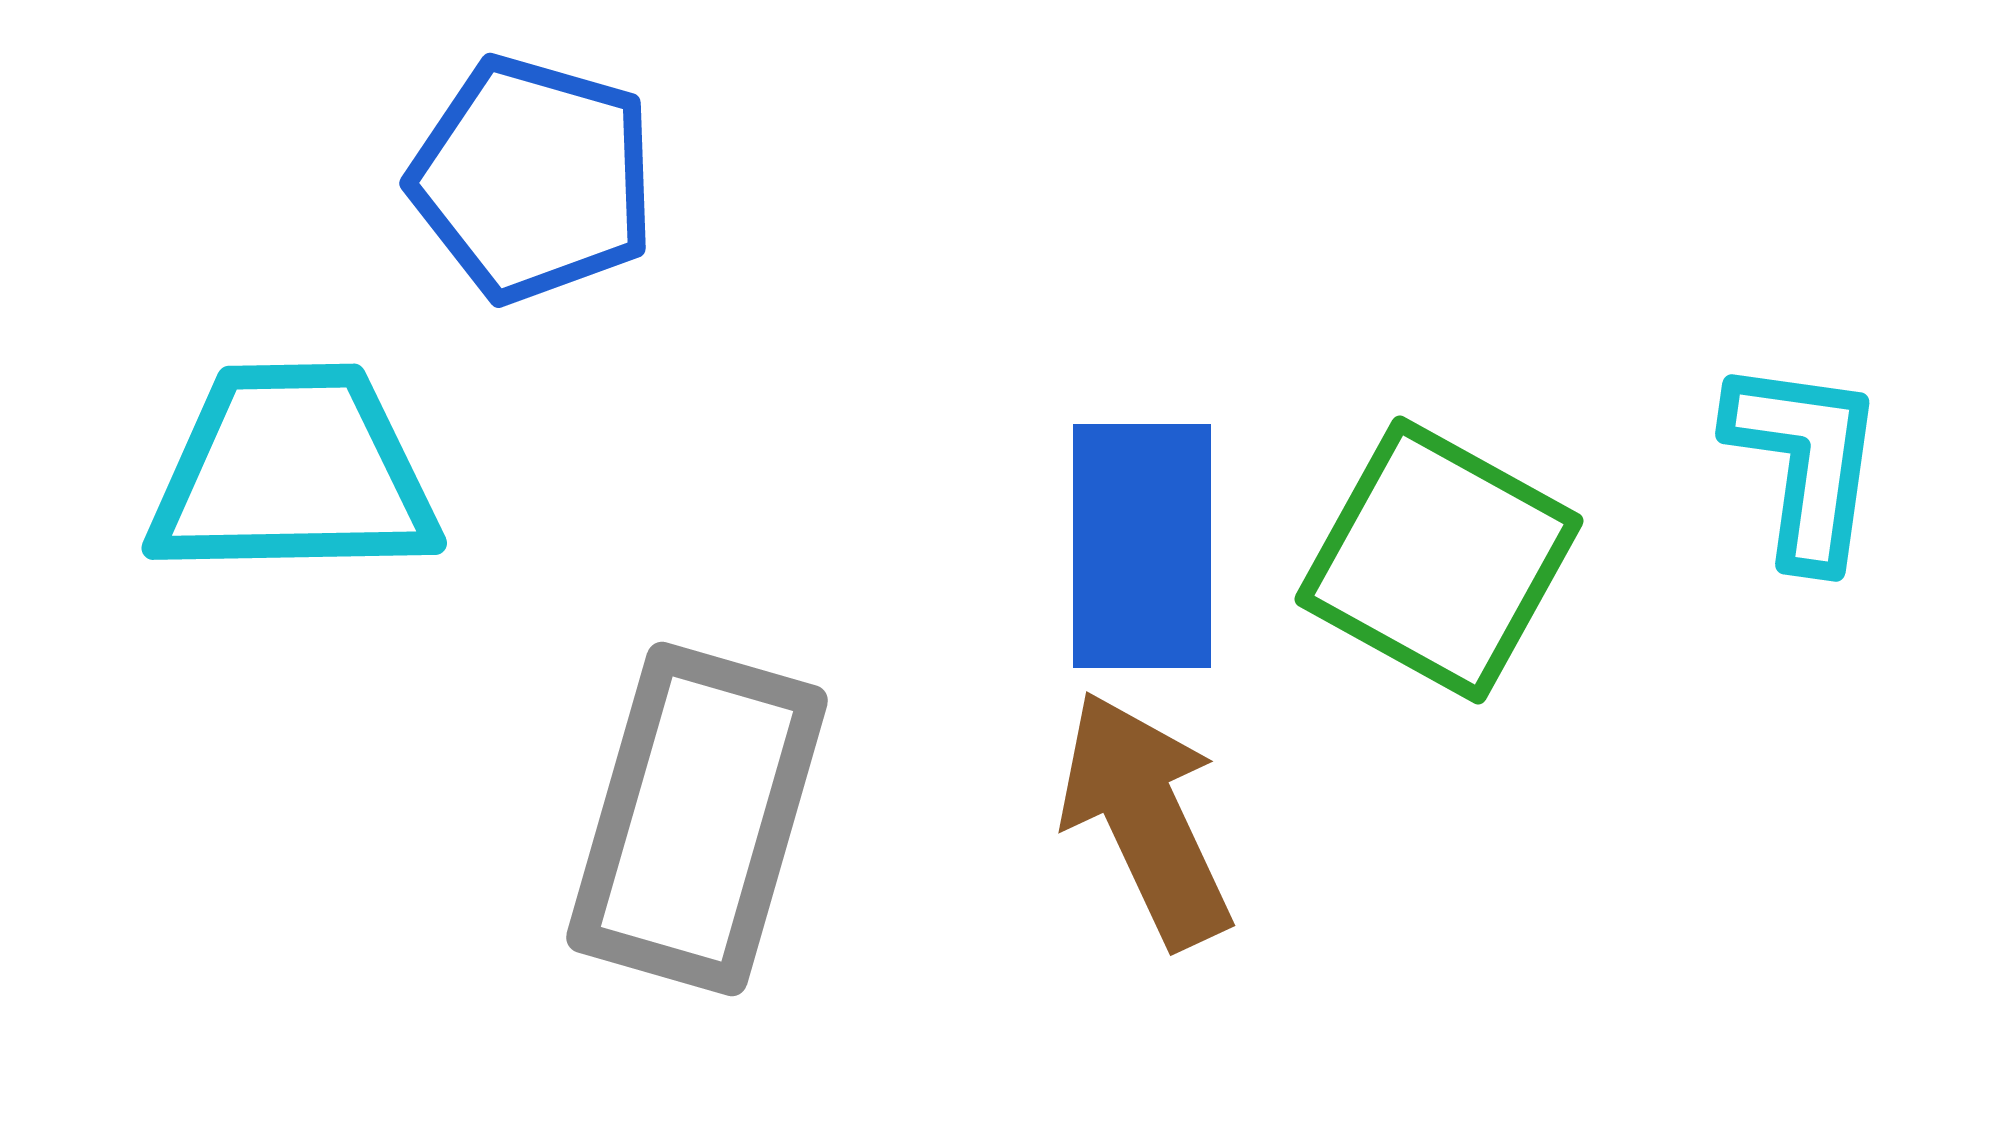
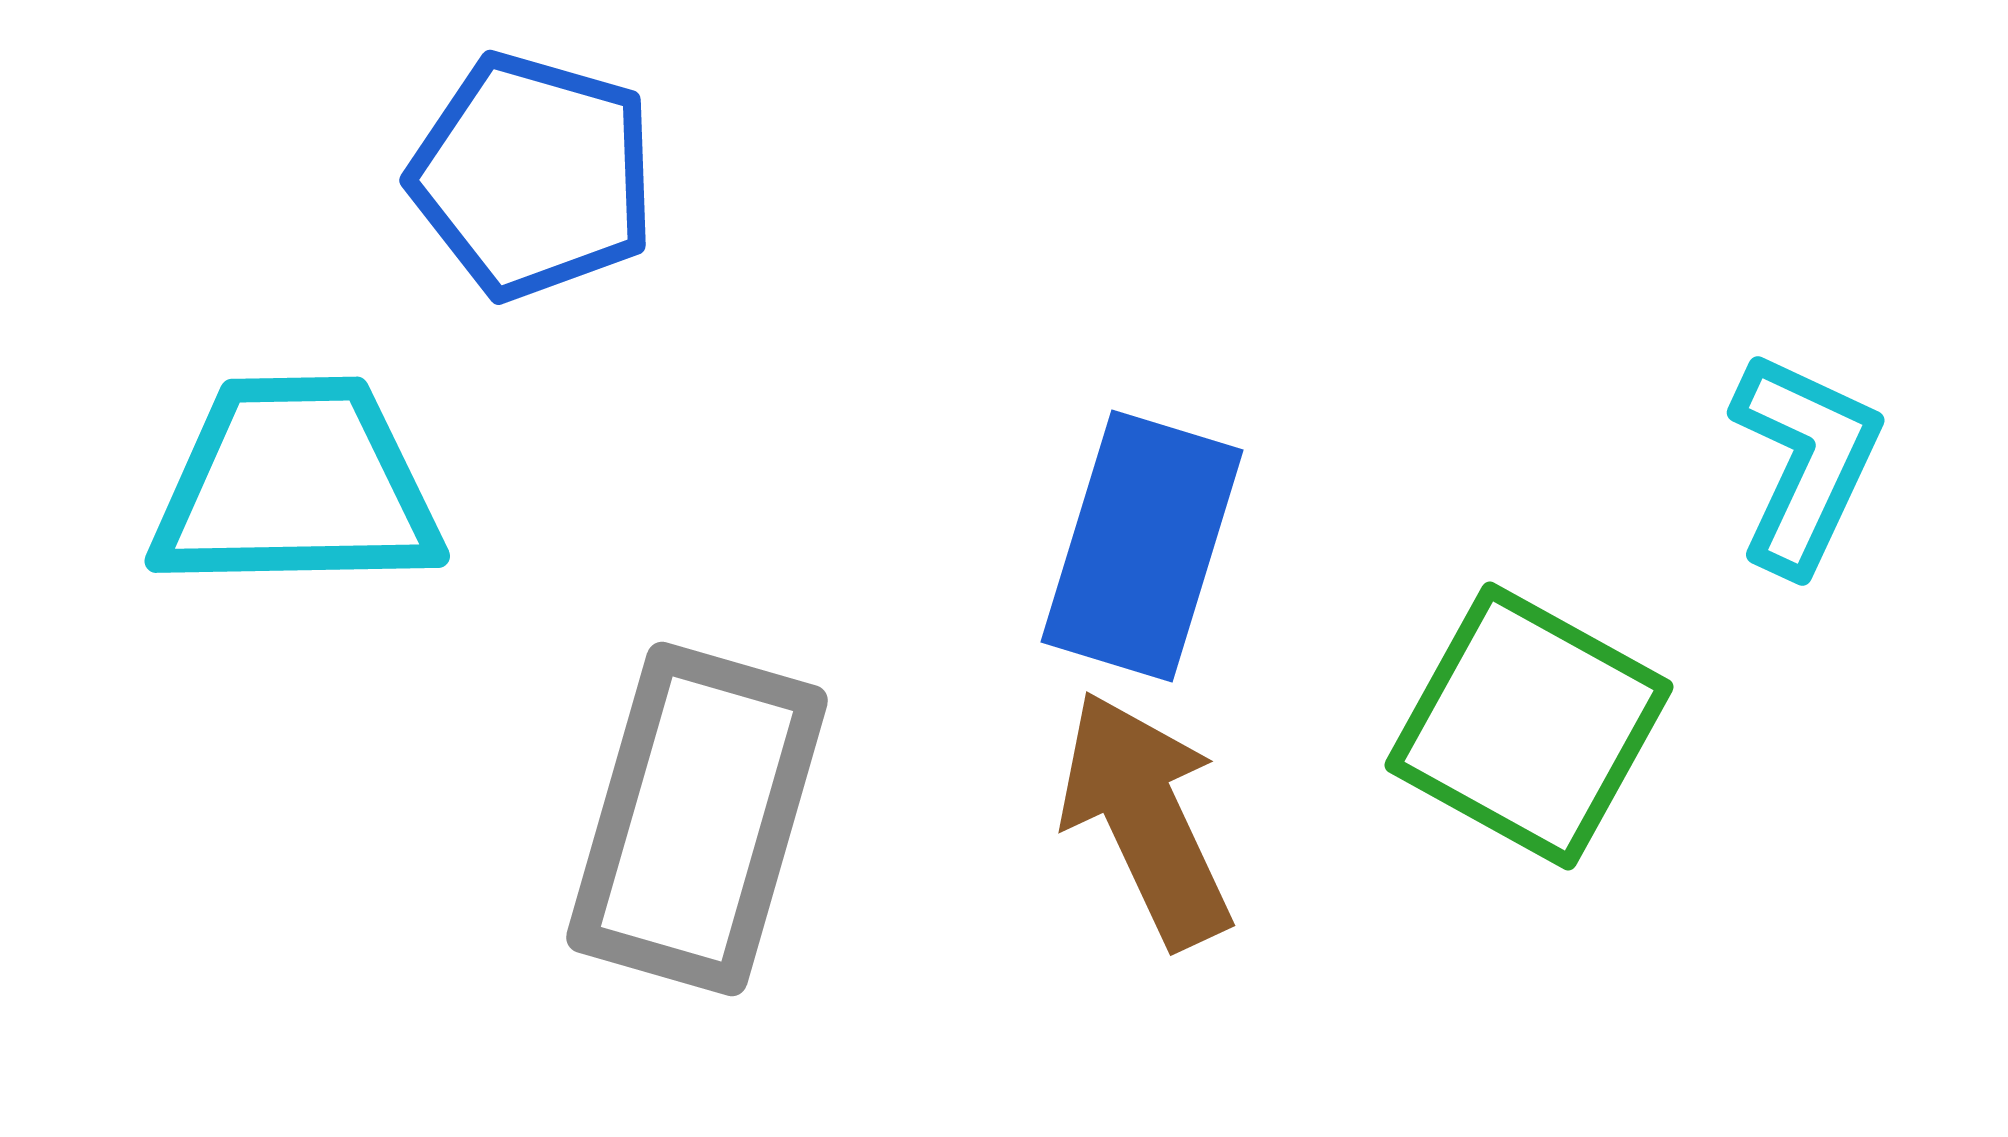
blue pentagon: moved 3 px up
cyan L-shape: rotated 17 degrees clockwise
cyan trapezoid: moved 3 px right, 13 px down
blue rectangle: rotated 17 degrees clockwise
green square: moved 90 px right, 166 px down
